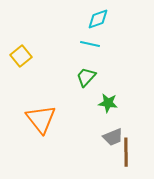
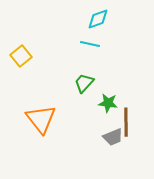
green trapezoid: moved 2 px left, 6 px down
brown line: moved 30 px up
